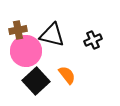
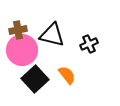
black cross: moved 4 px left, 4 px down
pink circle: moved 4 px left, 1 px up
black square: moved 1 px left, 2 px up
